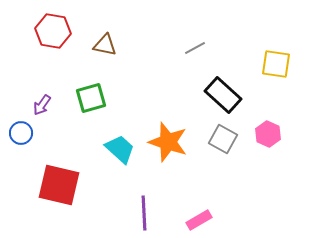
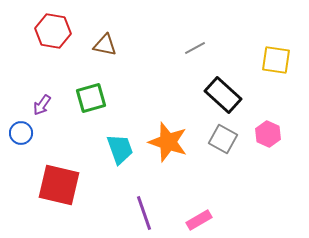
yellow square: moved 4 px up
cyan trapezoid: rotated 28 degrees clockwise
purple line: rotated 16 degrees counterclockwise
